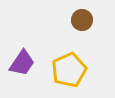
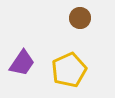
brown circle: moved 2 px left, 2 px up
